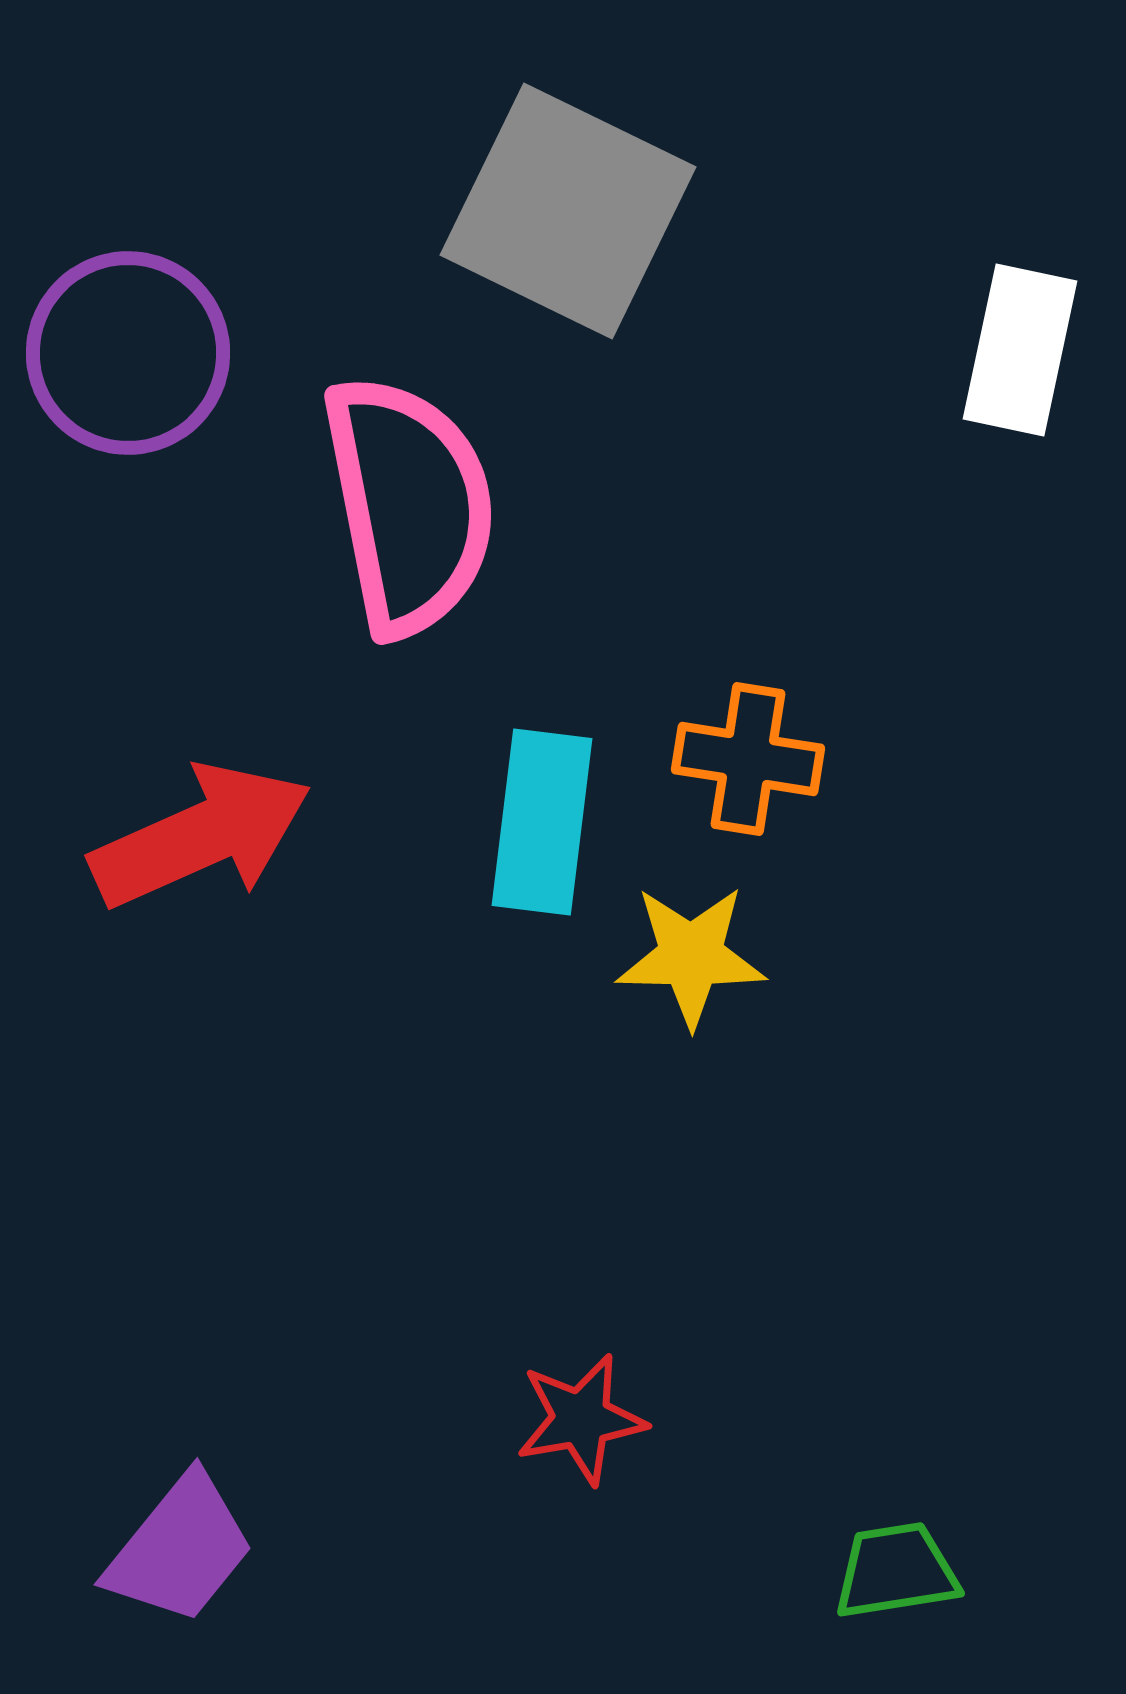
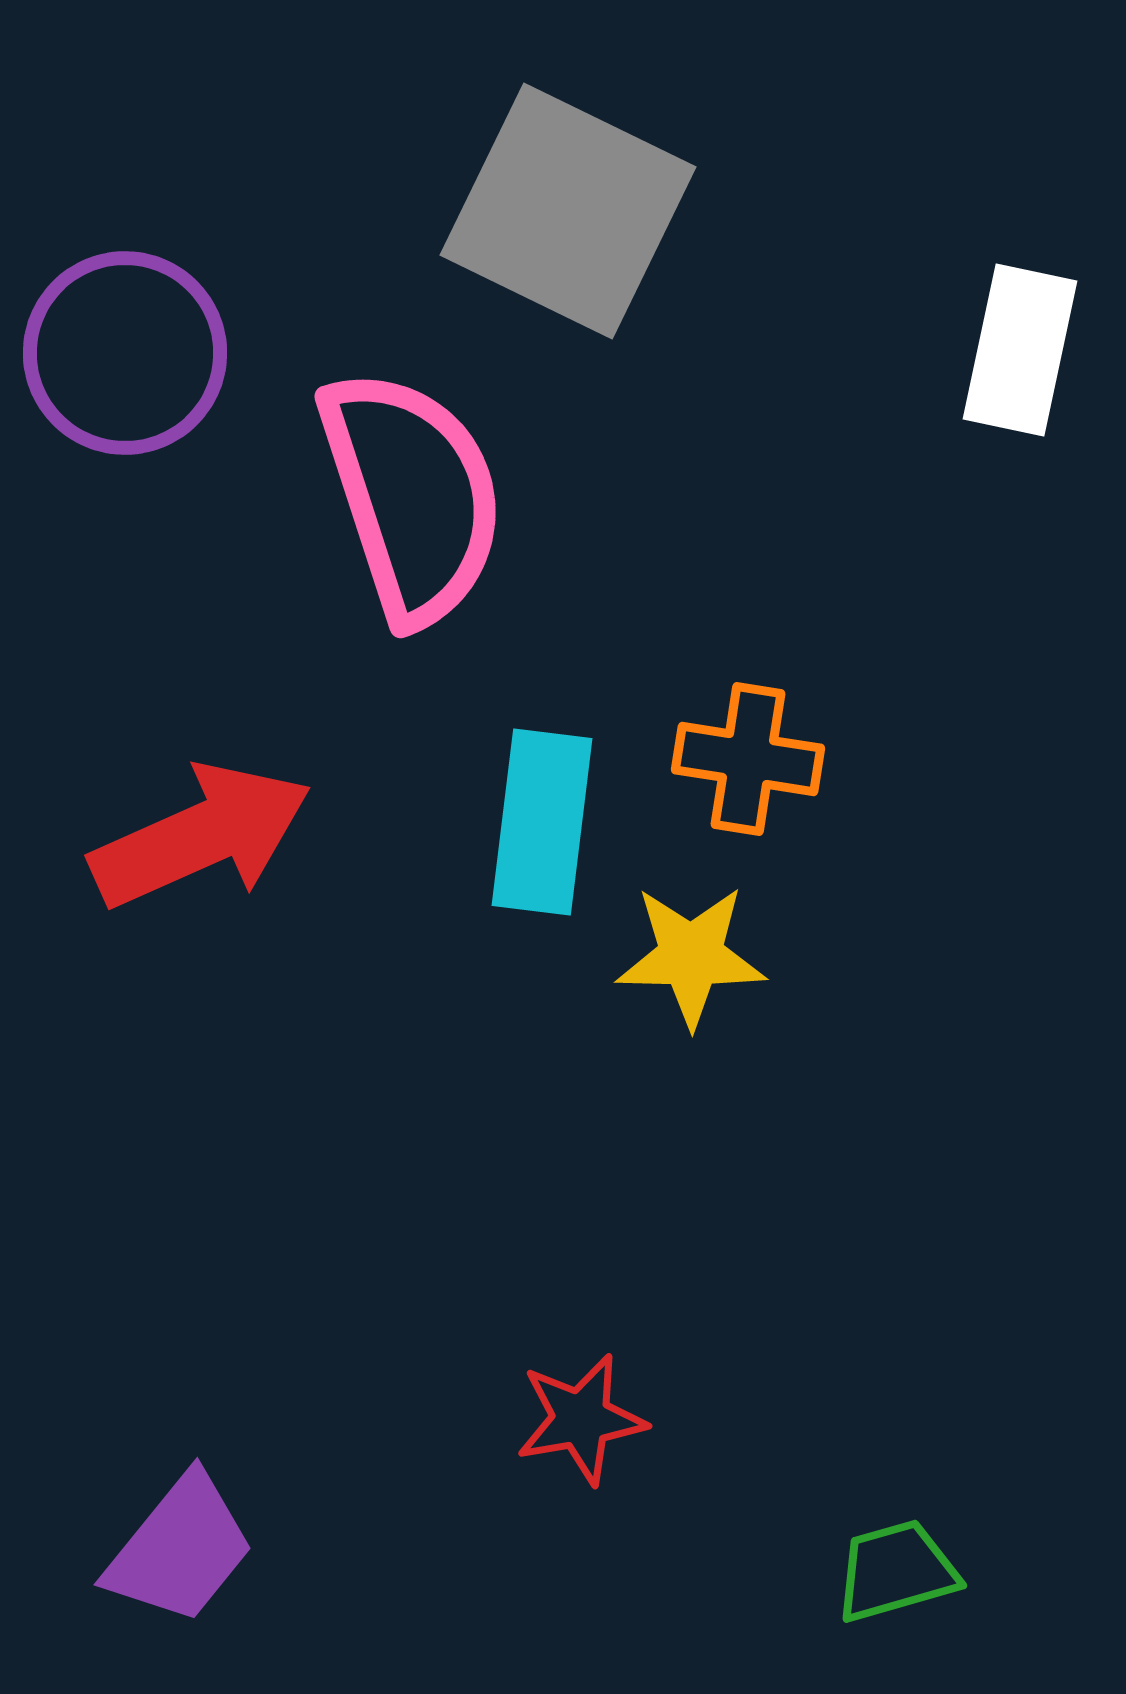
purple circle: moved 3 px left
pink semicircle: moved 3 px right, 9 px up; rotated 7 degrees counterclockwise
green trapezoid: rotated 7 degrees counterclockwise
